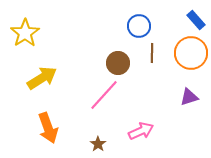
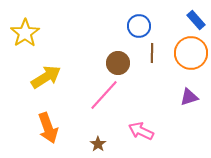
yellow arrow: moved 4 px right, 1 px up
pink arrow: rotated 130 degrees counterclockwise
